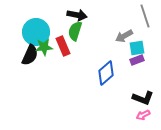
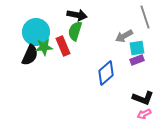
gray line: moved 1 px down
pink arrow: moved 1 px right, 1 px up
